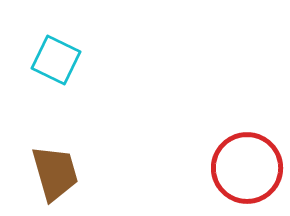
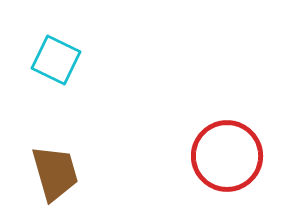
red circle: moved 20 px left, 12 px up
